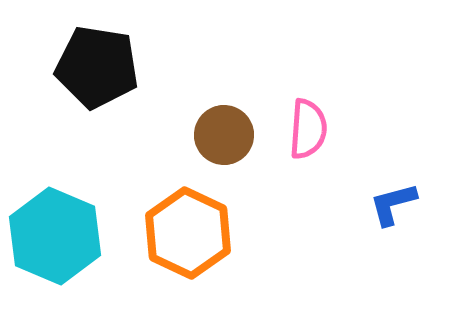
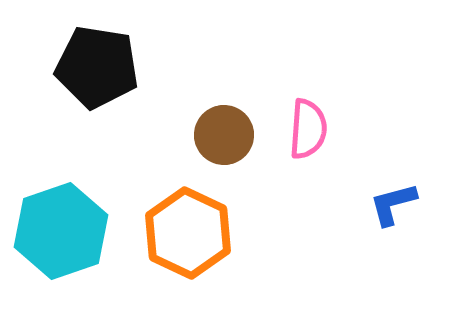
cyan hexagon: moved 6 px right, 5 px up; rotated 18 degrees clockwise
